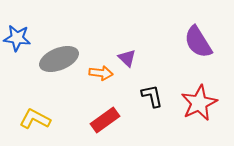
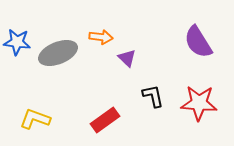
blue star: moved 4 px down
gray ellipse: moved 1 px left, 6 px up
orange arrow: moved 36 px up
black L-shape: moved 1 px right
red star: rotated 30 degrees clockwise
yellow L-shape: rotated 8 degrees counterclockwise
